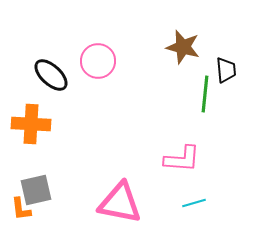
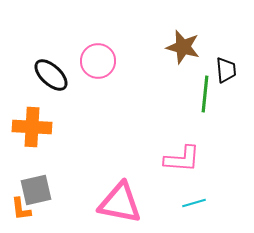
orange cross: moved 1 px right, 3 px down
